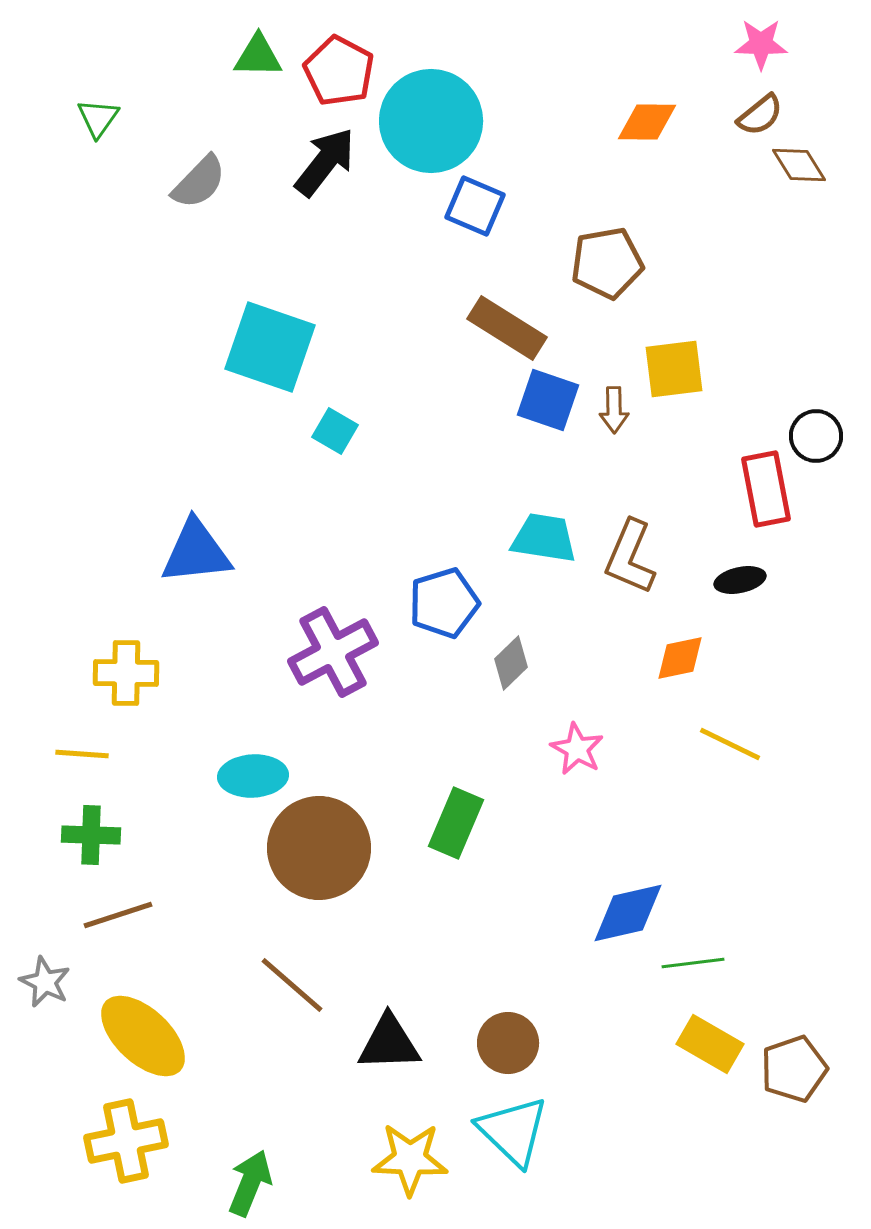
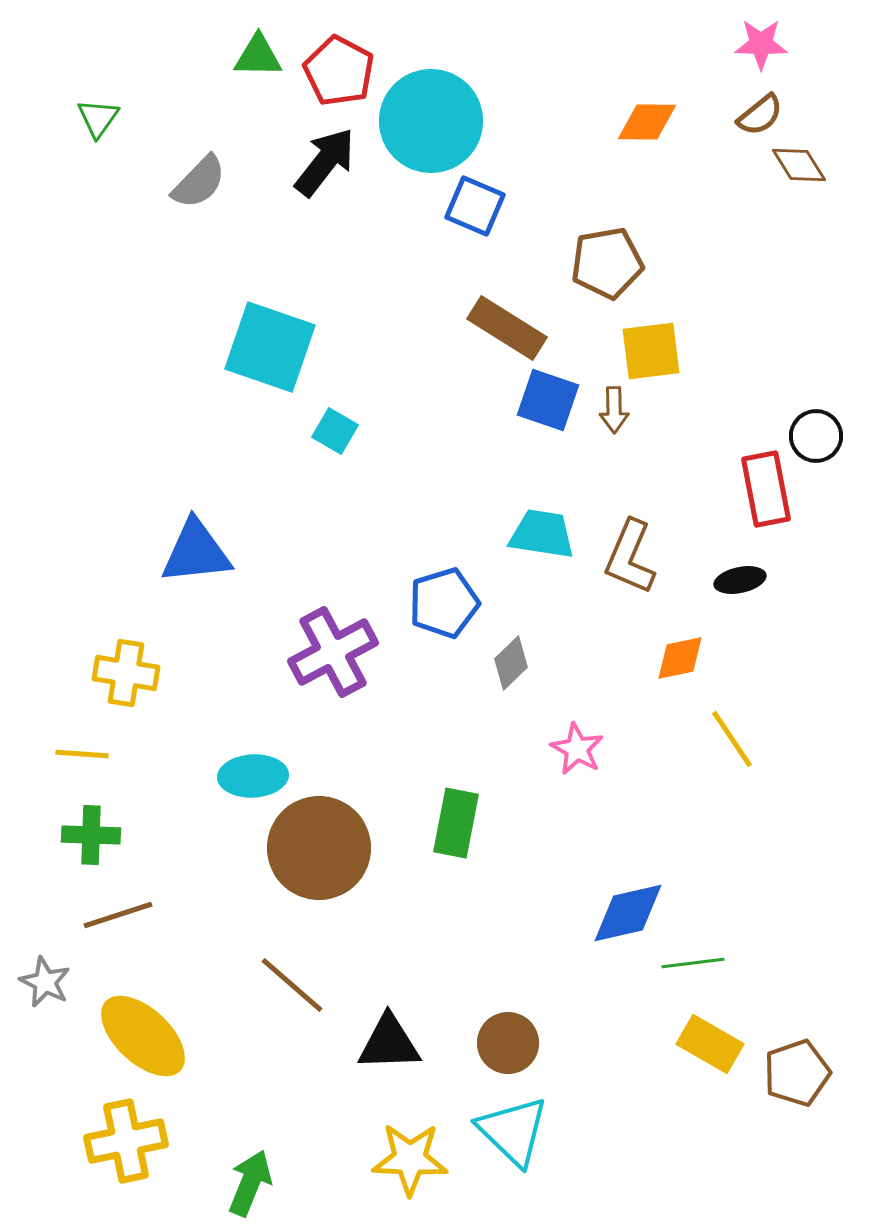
yellow square at (674, 369): moved 23 px left, 18 px up
cyan trapezoid at (544, 538): moved 2 px left, 4 px up
yellow cross at (126, 673): rotated 8 degrees clockwise
yellow line at (730, 744): moved 2 px right, 5 px up; rotated 30 degrees clockwise
green rectangle at (456, 823): rotated 12 degrees counterclockwise
brown pentagon at (794, 1069): moved 3 px right, 4 px down
